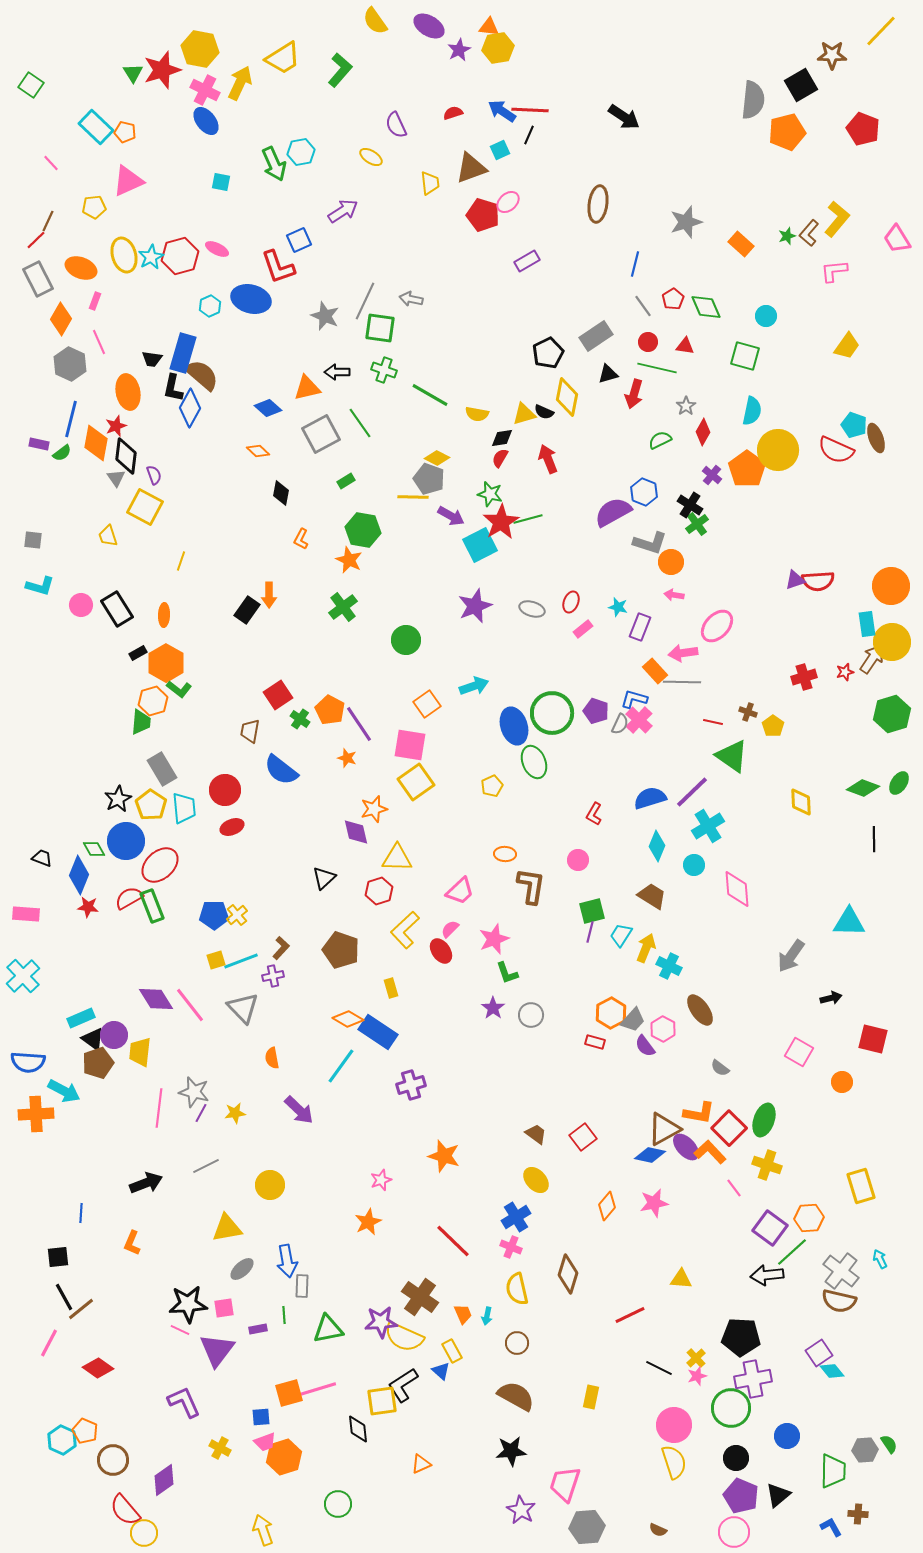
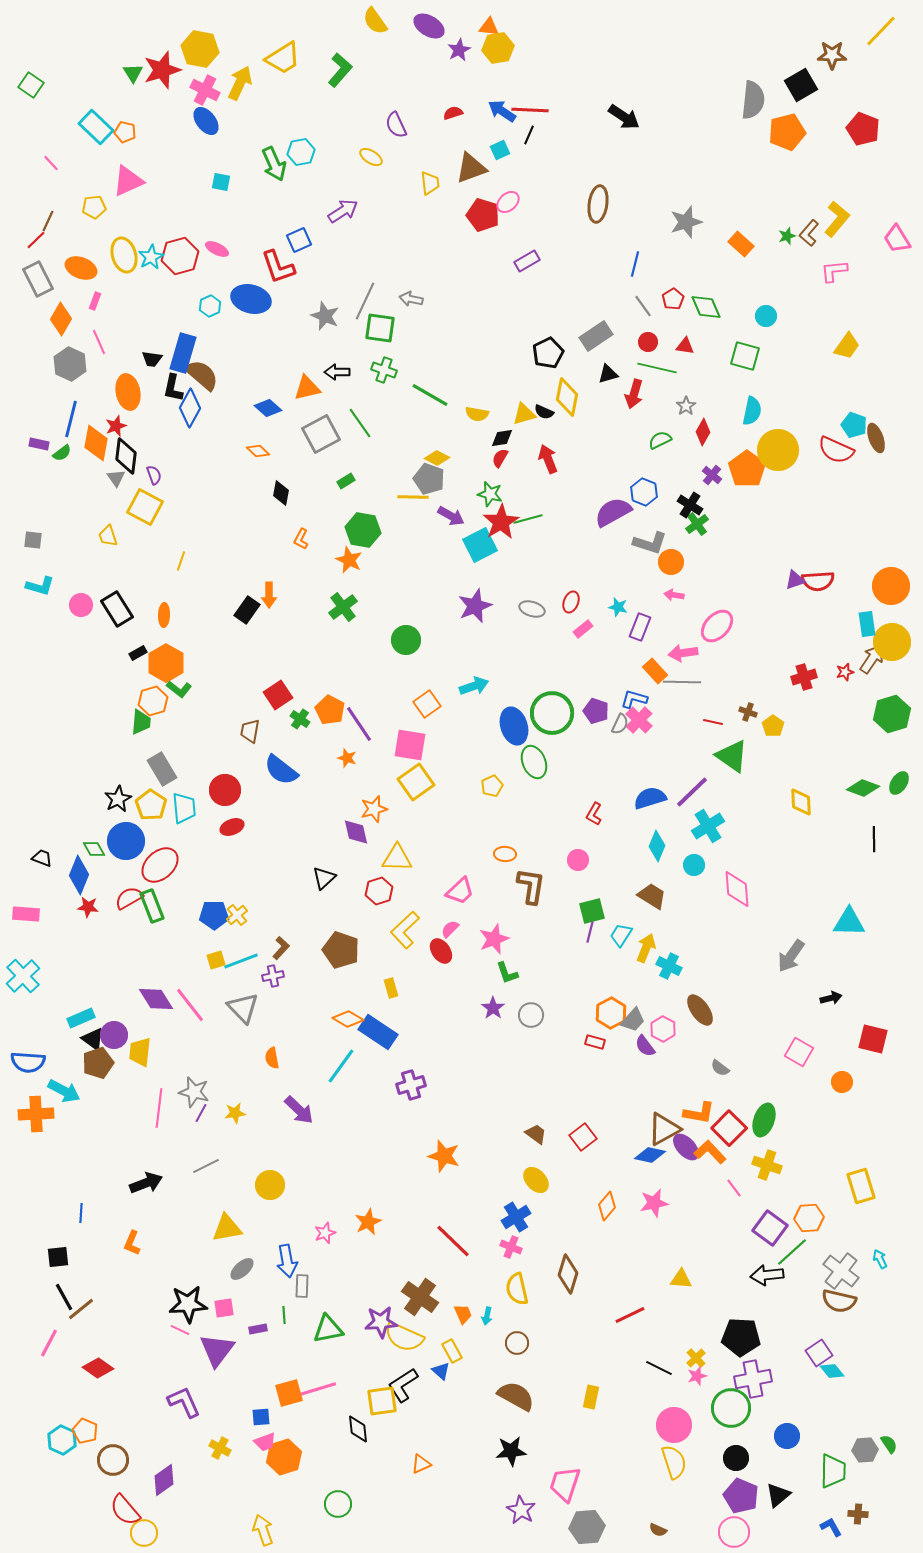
pink star at (381, 1180): moved 56 px left, 53 px down
